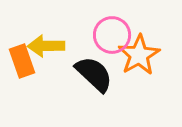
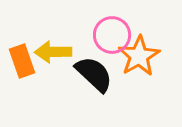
yellow arrow: moved 7 px right, 6 px down
orange star: moved 1 px down
